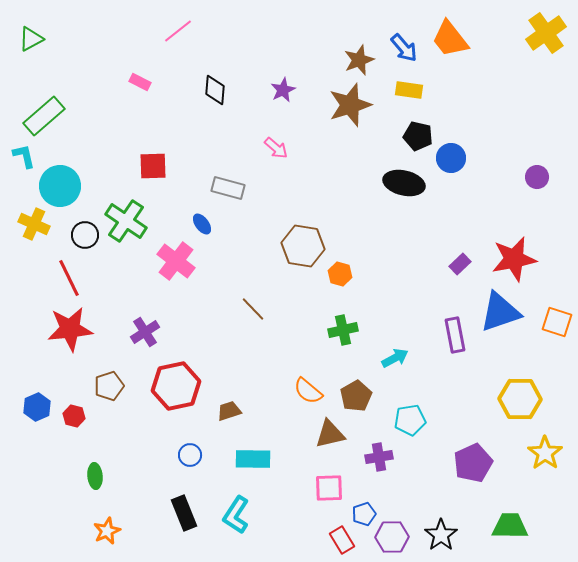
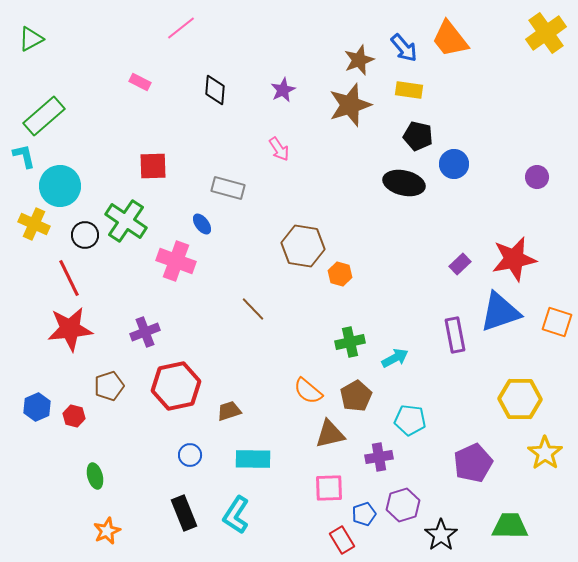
pink line at (178, 31): moved 3 px right, 3 px up
pink arrow at (276, 148): moved 3 px right, 1 px down; rotated 15 degrees clockwise
blue circle at (451, 158): moved 3 px right, 6 px down
pink cross at (176, 261): rotated 18 degrees counterclockwise
green cross at (343, 330): moved 7 px right, 12 px down
purple cross at (145, 332): rotated 12 degrees clockwise
cyan pentagon at (410, 420): rotated 16 degrees clockwise
green ellipse at (95, 476): rotated 10 degrees counterclockwise
purple hexagon at (392, 537): moved 11 px right, 32 px up; rotated 16 degrees counterclockwise
